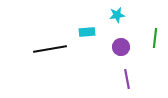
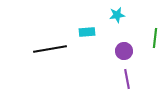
purple circle: moved 3 px right, 4 px down
